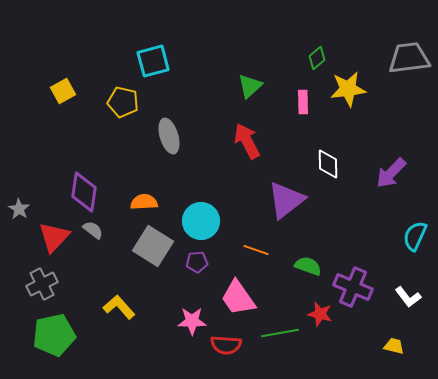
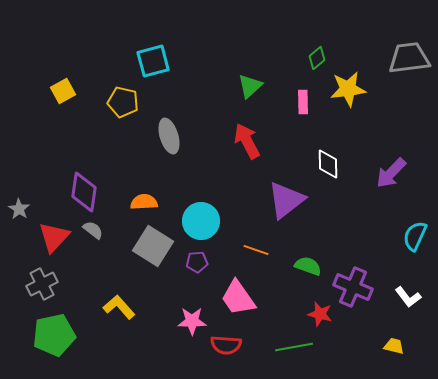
green line: moved 14 px right, 14 px down
